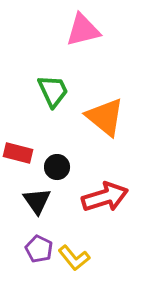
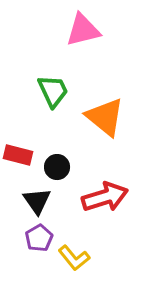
red rectangle: moved 2 px down
purple pentagon: moved 11 px up; rotated 16 degrees clockwise
